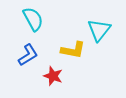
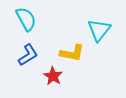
cyan semicircle: moved 7 px left
yellow L-shape: moved 1 px left, 3 px down
red star: rotated 12 degrees clockwise
